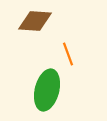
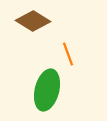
brown diamond: moved 2 px left; rotated 28 degrees clockwise
